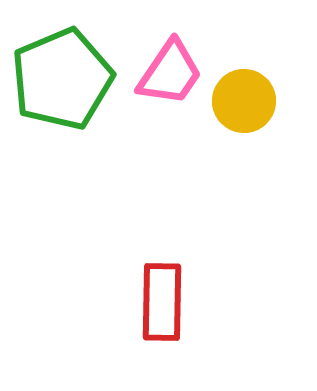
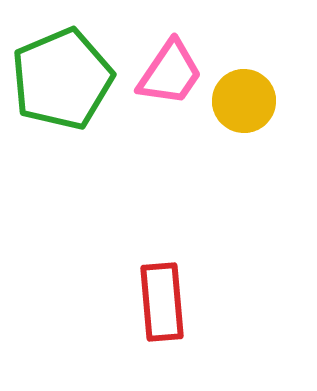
red rectangle: rotated 6 degrees counterclockwise
